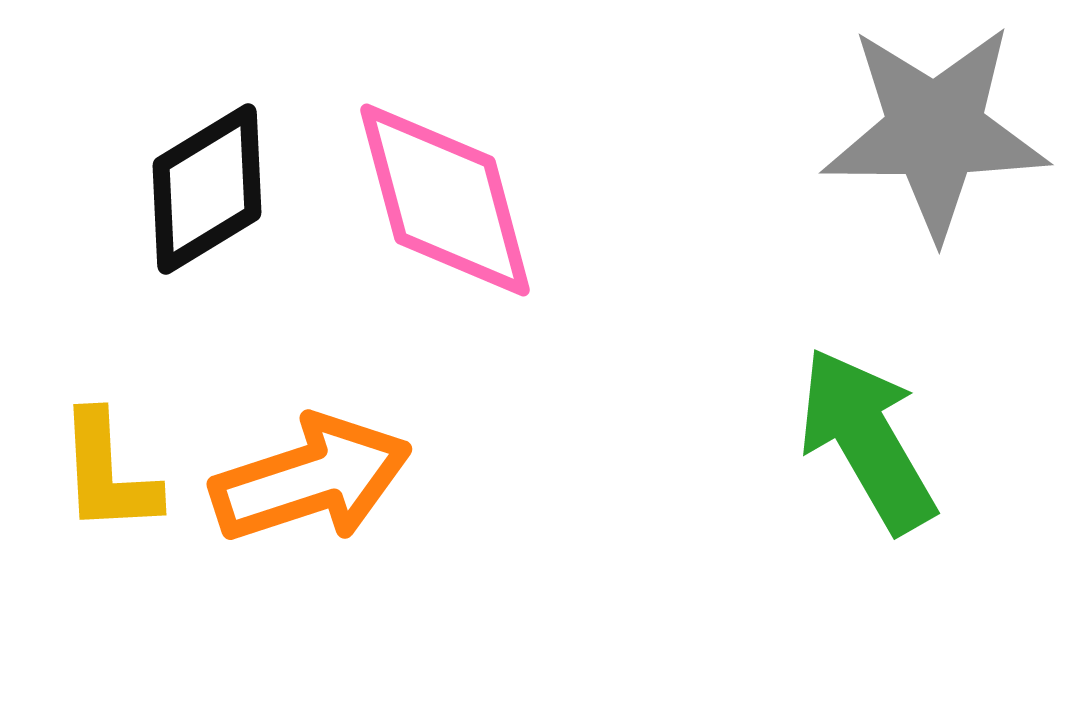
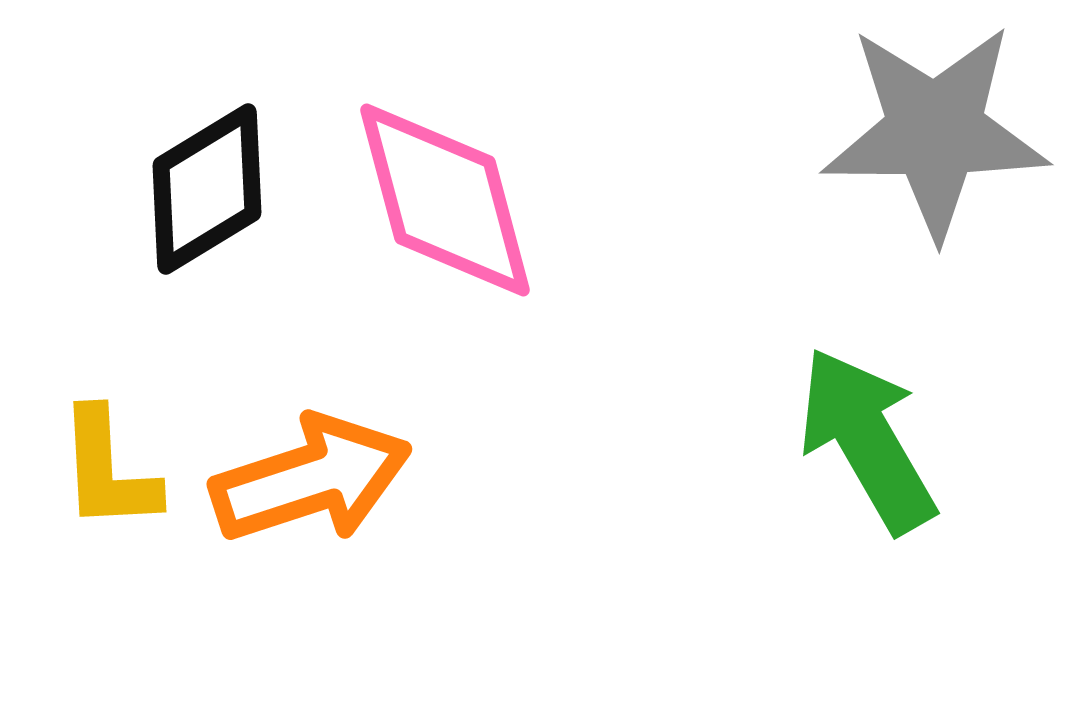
yellow L-shape: moved 3 px up
